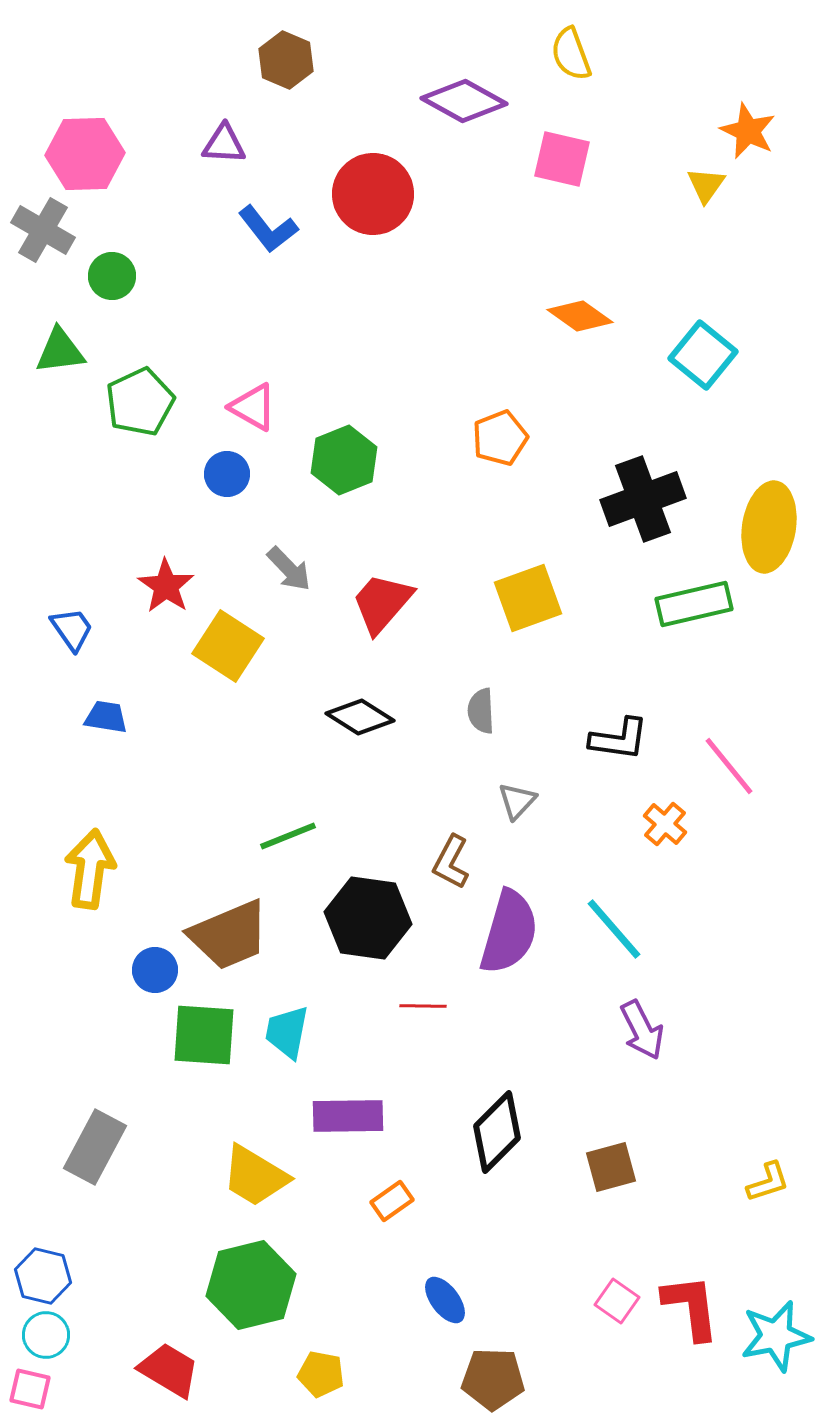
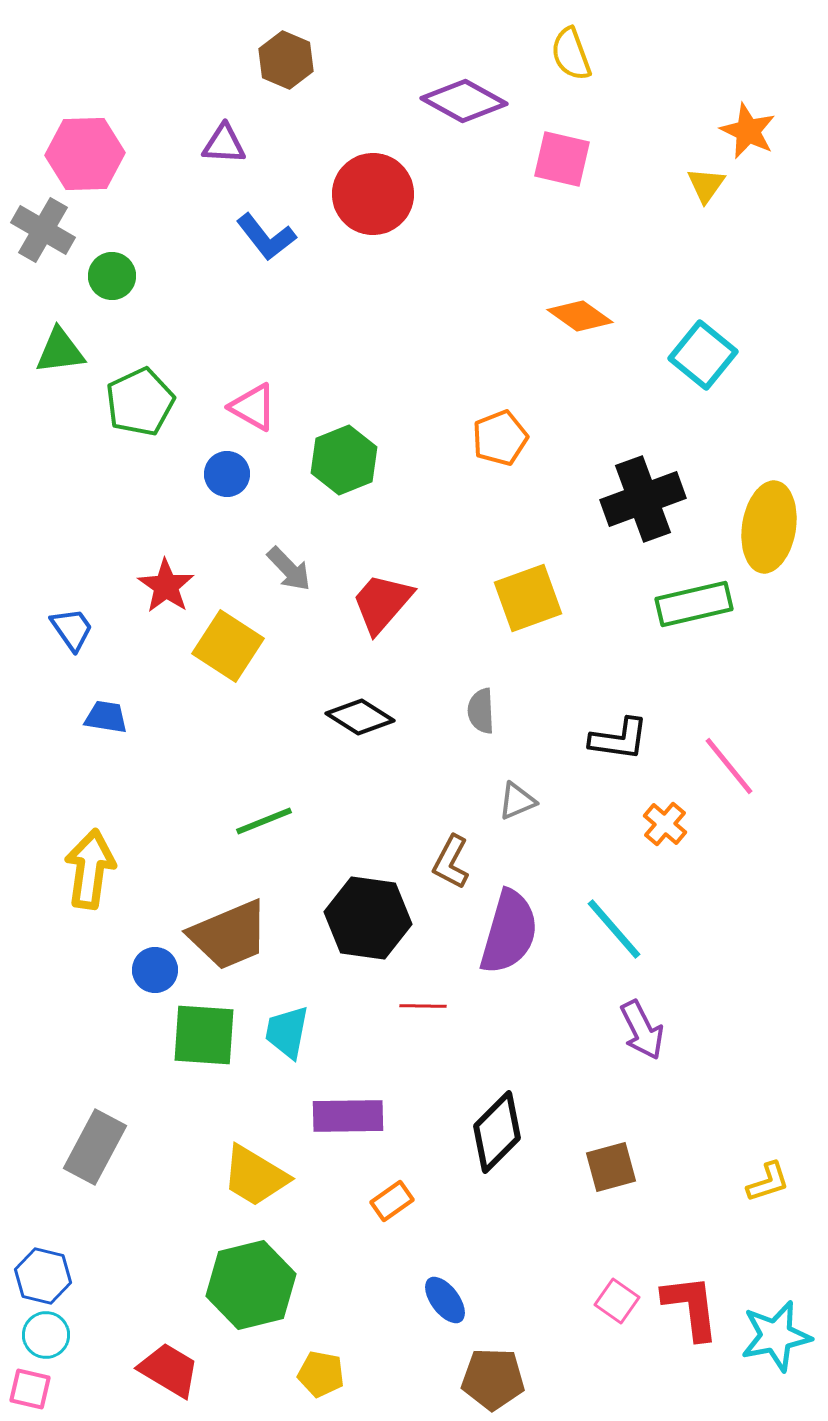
blue L-shape at (268, 229): moved 2 px left, 8 px down
gray triangle at (517, 801): rotated 24 degrees clockwise
green line at (288, 836): moved 24 px left, 15 px up
